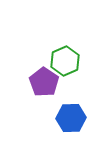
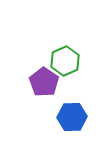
blue hexagon: moved 1 px right, 1 px up
